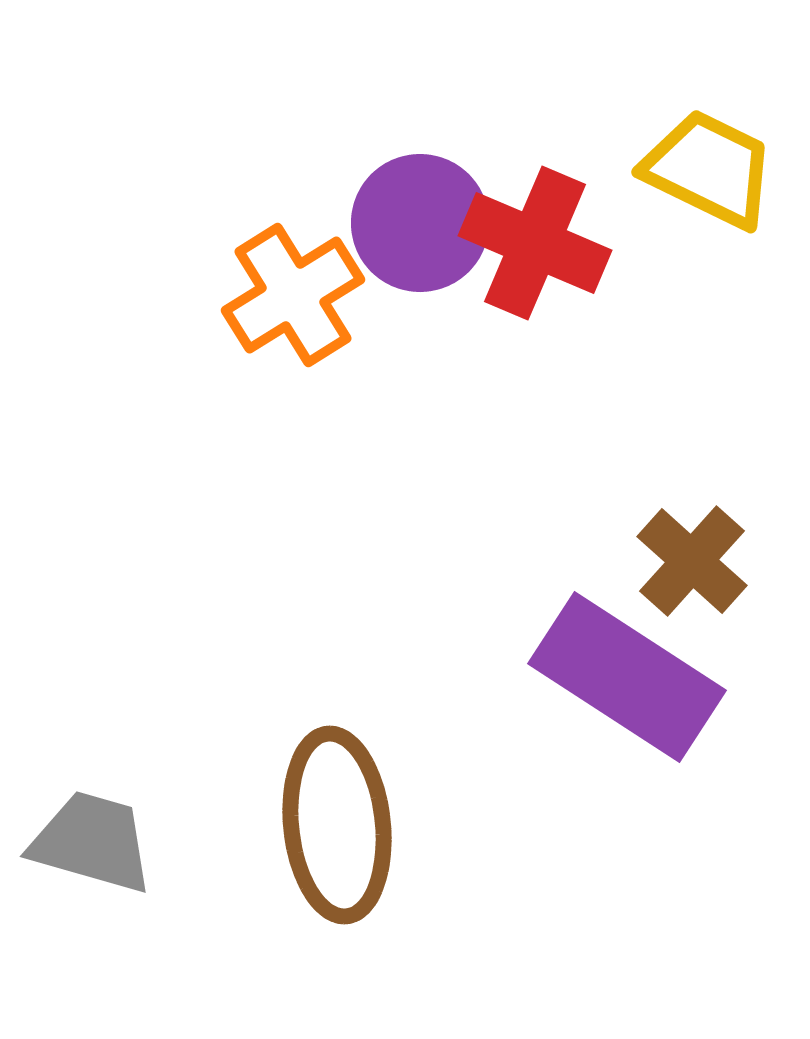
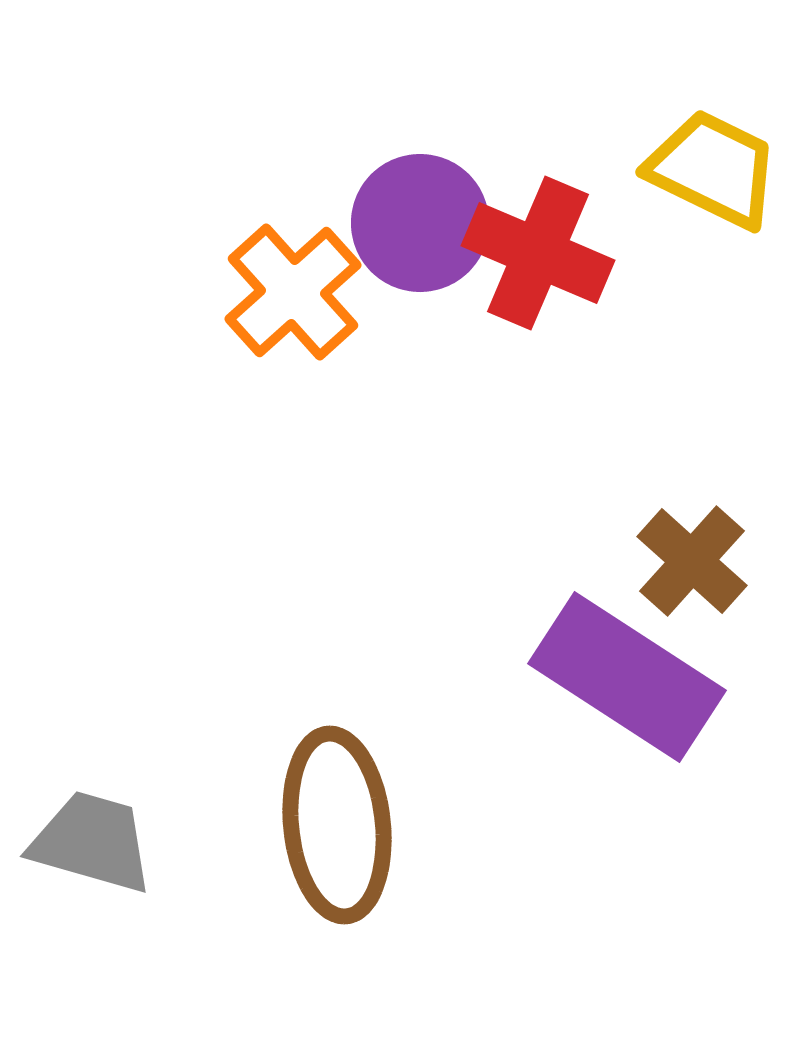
yellow trapezoid: moved 4 px right
red cross: moved 3 px right, 10 px down
orange cross: moved 3 px up; rotated 10 degrees counterclockwise
